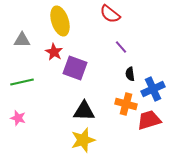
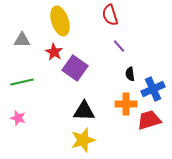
red semicircle: moved 1 px down; rotated 35 degrees clockwise
purple line: moved 2 px left, 1 px up
purple square: rotated 15 degrees clockwise
orange cross: rotated 15 degrees counterclockwise
